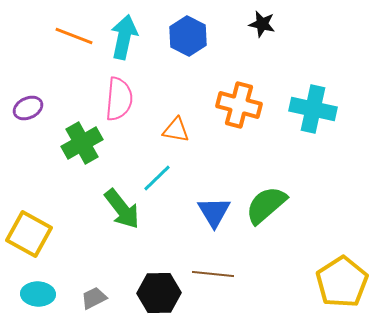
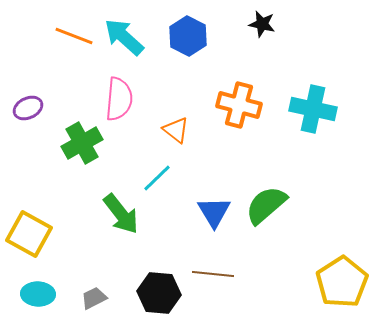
cyan arrow: rotated 60 degrees counterclockwise
orange triangle: rotated 28 degrees clockwise
green arrow: moved 1 px left, 5 px down
black hexagon: rotated 6 degrees clockwise
